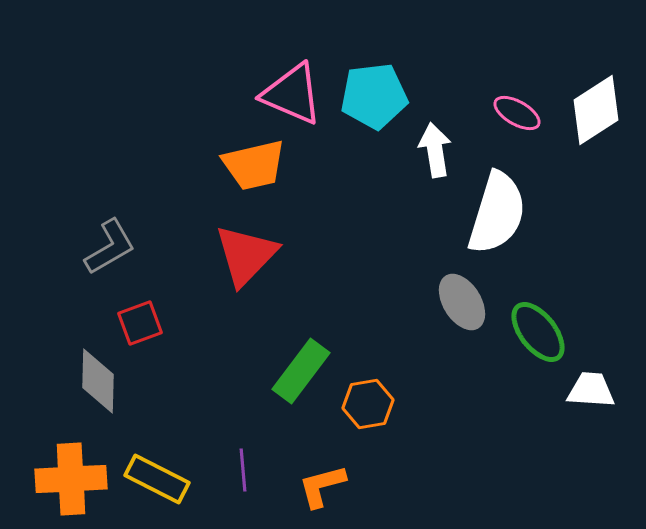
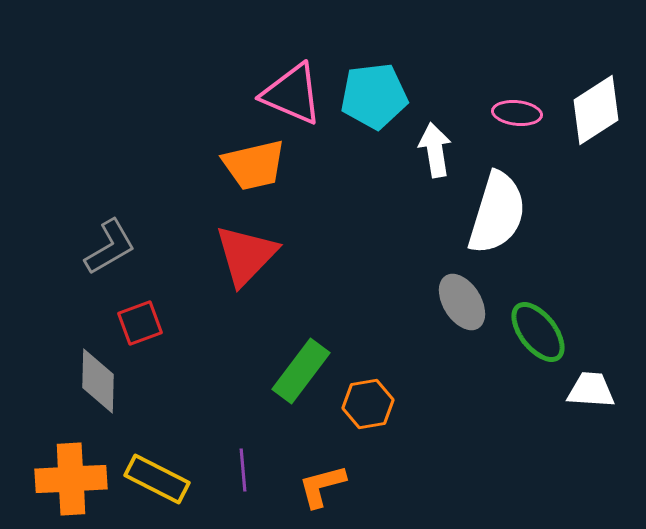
pink ellipse: rotated 24 degrees counterclockwise
